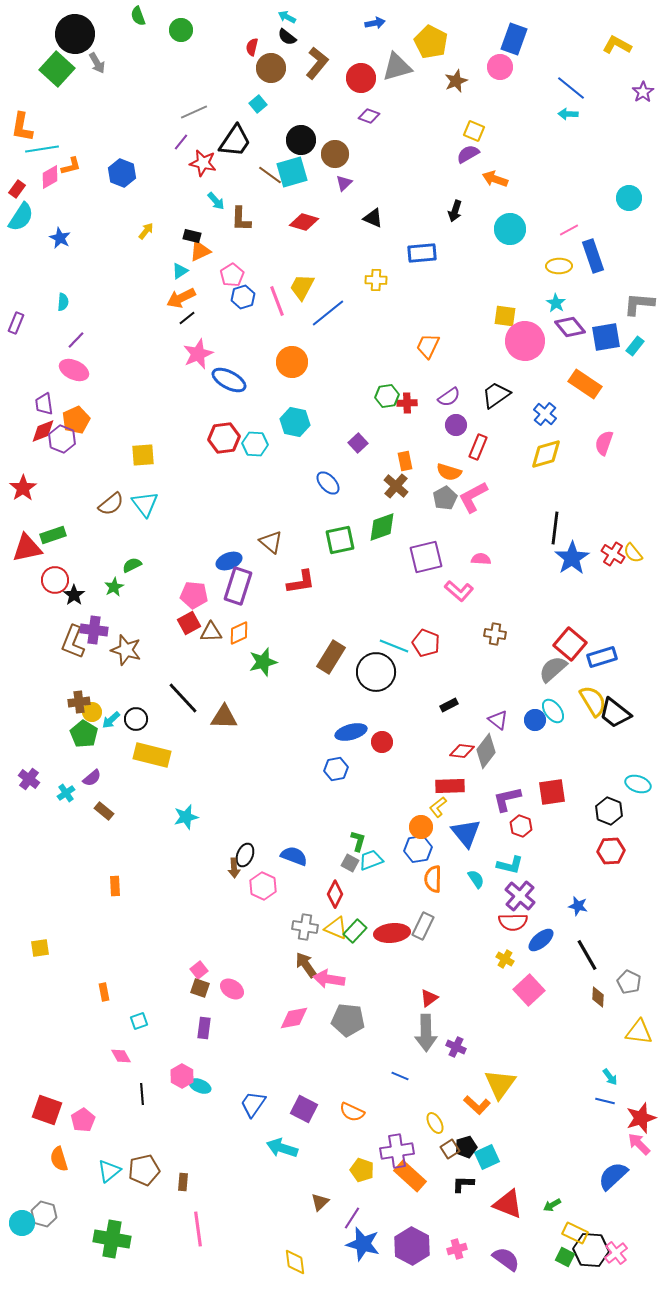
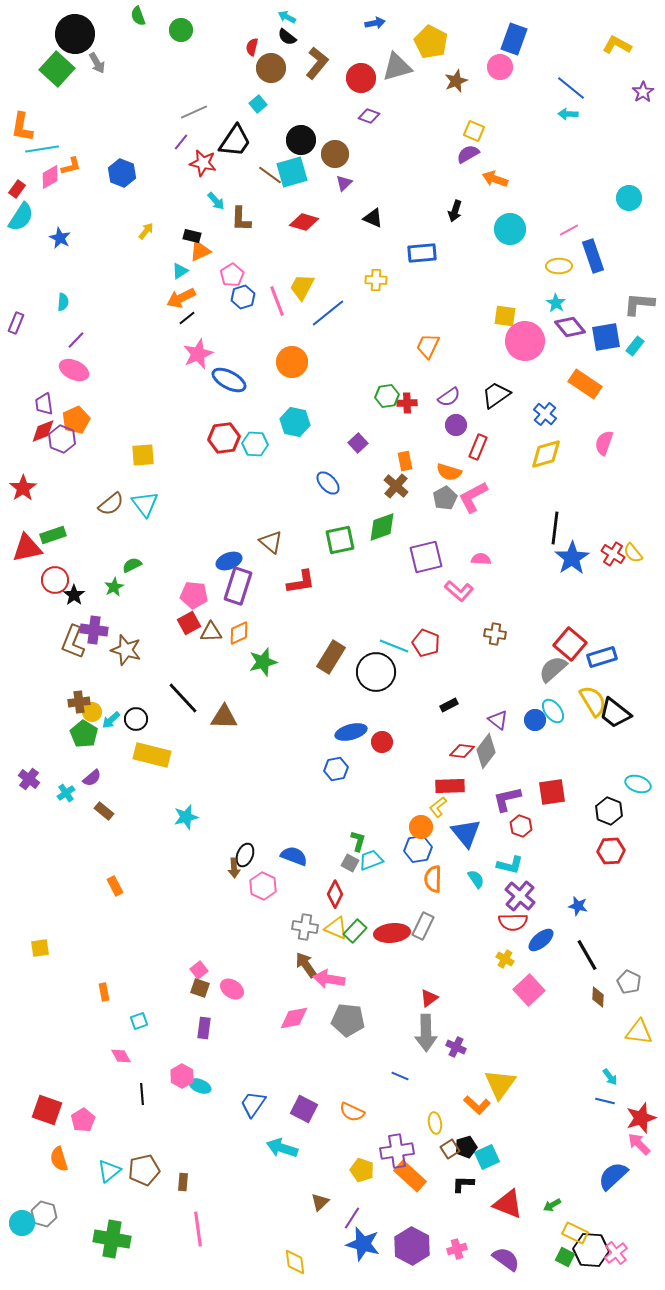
orange rectangle at (115, 886): rotated 24 degrees counterclockwise
yellow ellipse at (435, 1123): rotated 20 degrees clockwise
